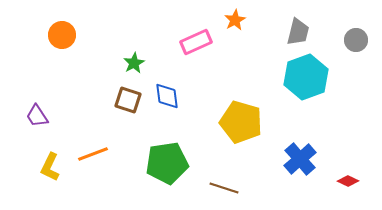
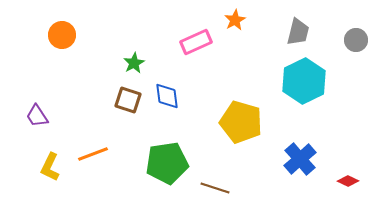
cyan hexagon: moved 2 px left, 4 px down; rotated 6 degrees counterclockwise
brown line: moved 9 px left
